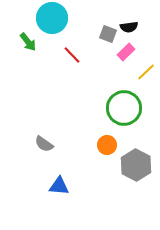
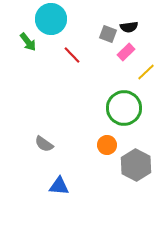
cyan circle: moved 1 px left, 1 px down
